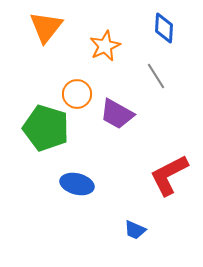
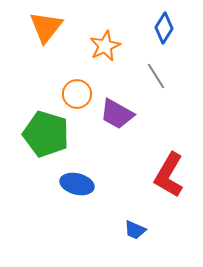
blue diamond: rotated 28 degrees clockwise
green pentagon: moved 6 px down
red L-shape: rotated 33 degrees counterclockwise
